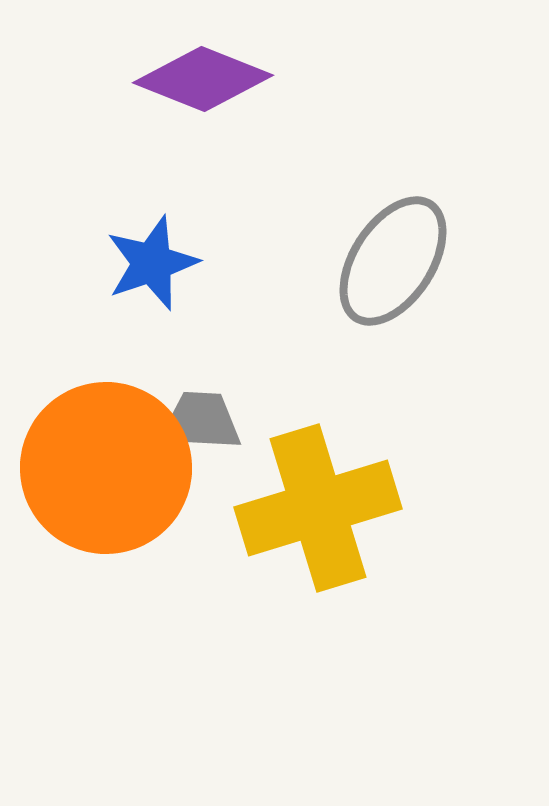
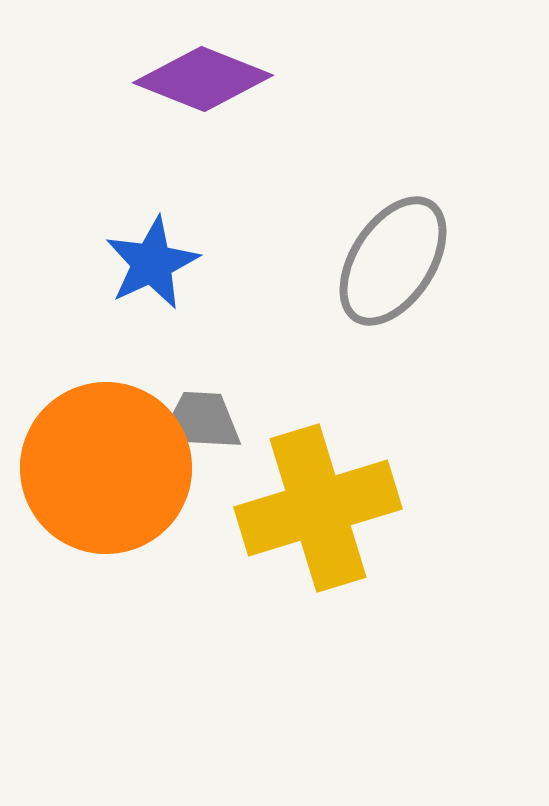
blue star: rotated 6 degrees counterclockwise
